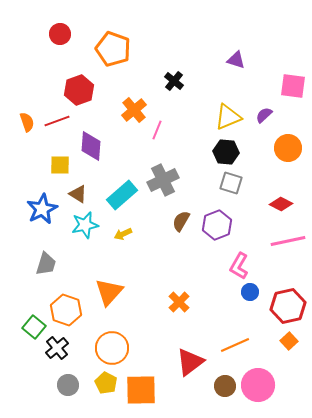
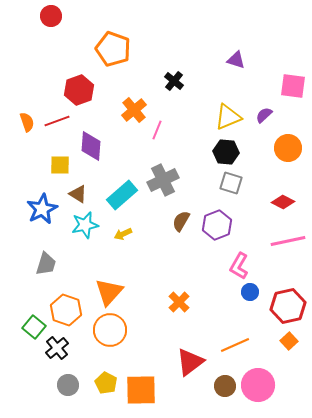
red circle at (60, 34): moved 9 px left, 18 px up
red diamond at (281, 204): moved 2 px right, 2 px up
orange circle at (112, 348): moved 2 px left, 18 px up
